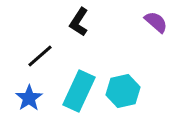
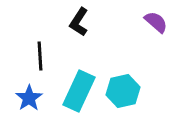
black line: rotated 52 degrees counterclockwise
